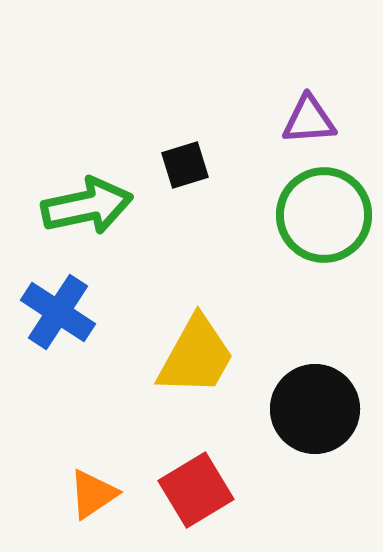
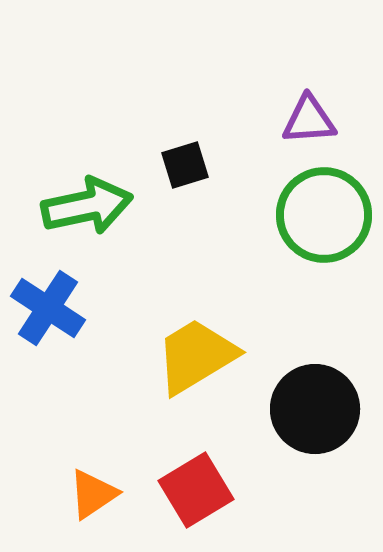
blue cross: moved 10 px left, 4 px up
yellow trapezoid: rotated 150 degrees counterclockwise
